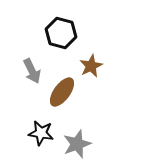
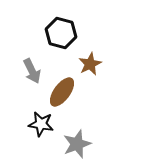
brown star: moved 1 px left, 2 px up
black star: moved 9 px up
